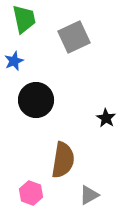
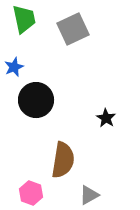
gray square: moved 1 px left, 8 px up
blue star: moved 6 px down
